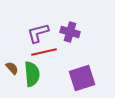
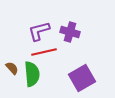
purple L-shape: moved 1 px right, 2 px up
purple square: rotated 12 degrees counterclockwise
